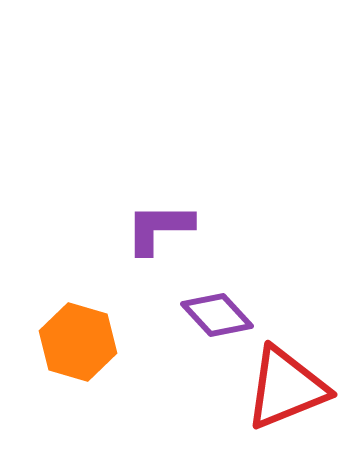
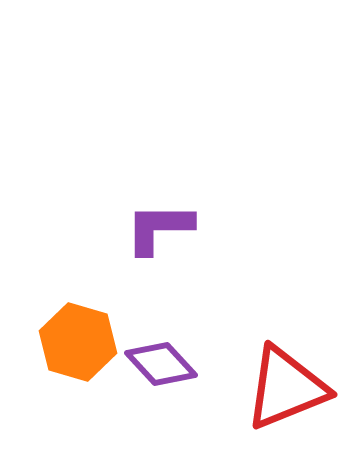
purple diamond: moved 56 px left, 49 px down
